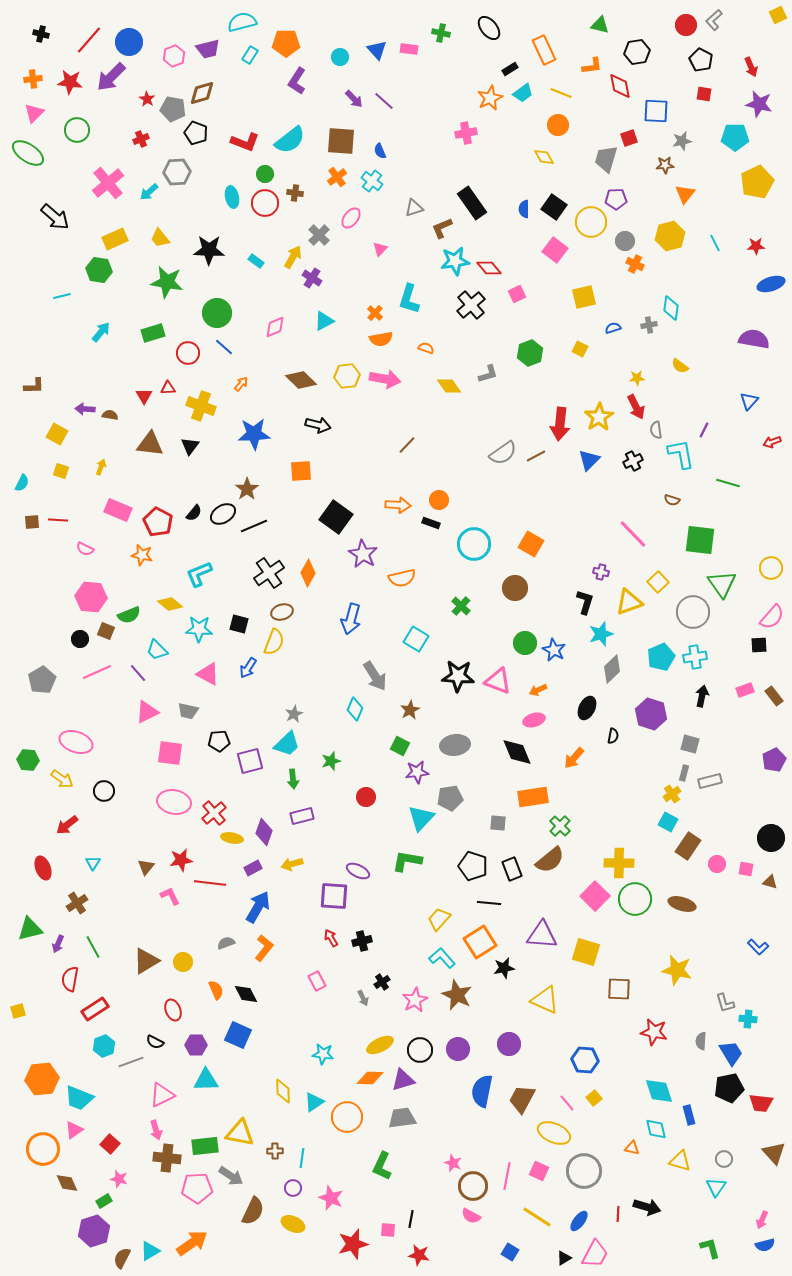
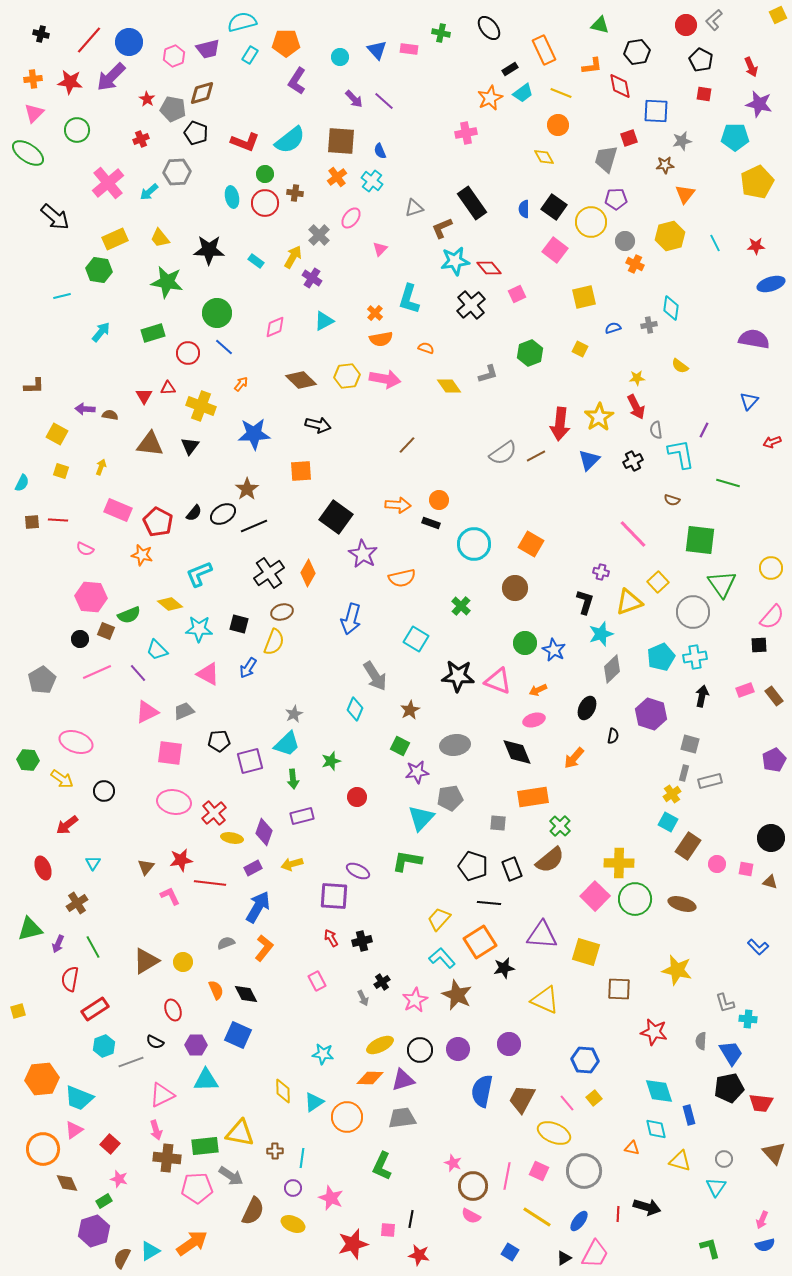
gray trapezoid at (188, 711): moved 4 px left; rotated 145 degrees clockwise
red circle at (366, 797): moved 9 px left
